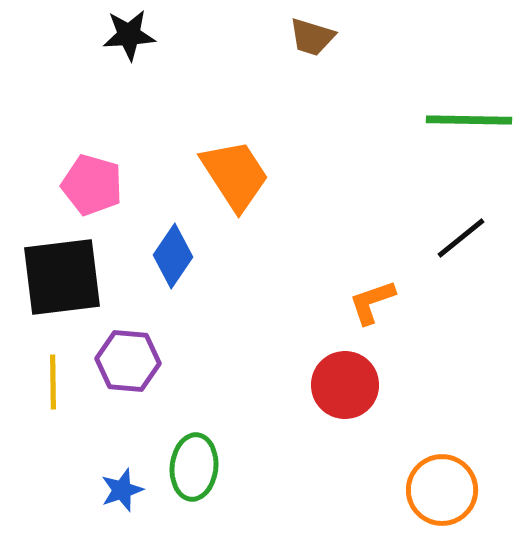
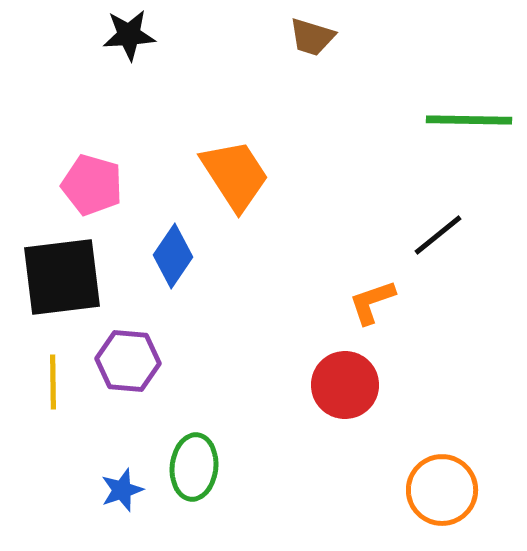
black line: moved 23 px left, 3 px up
